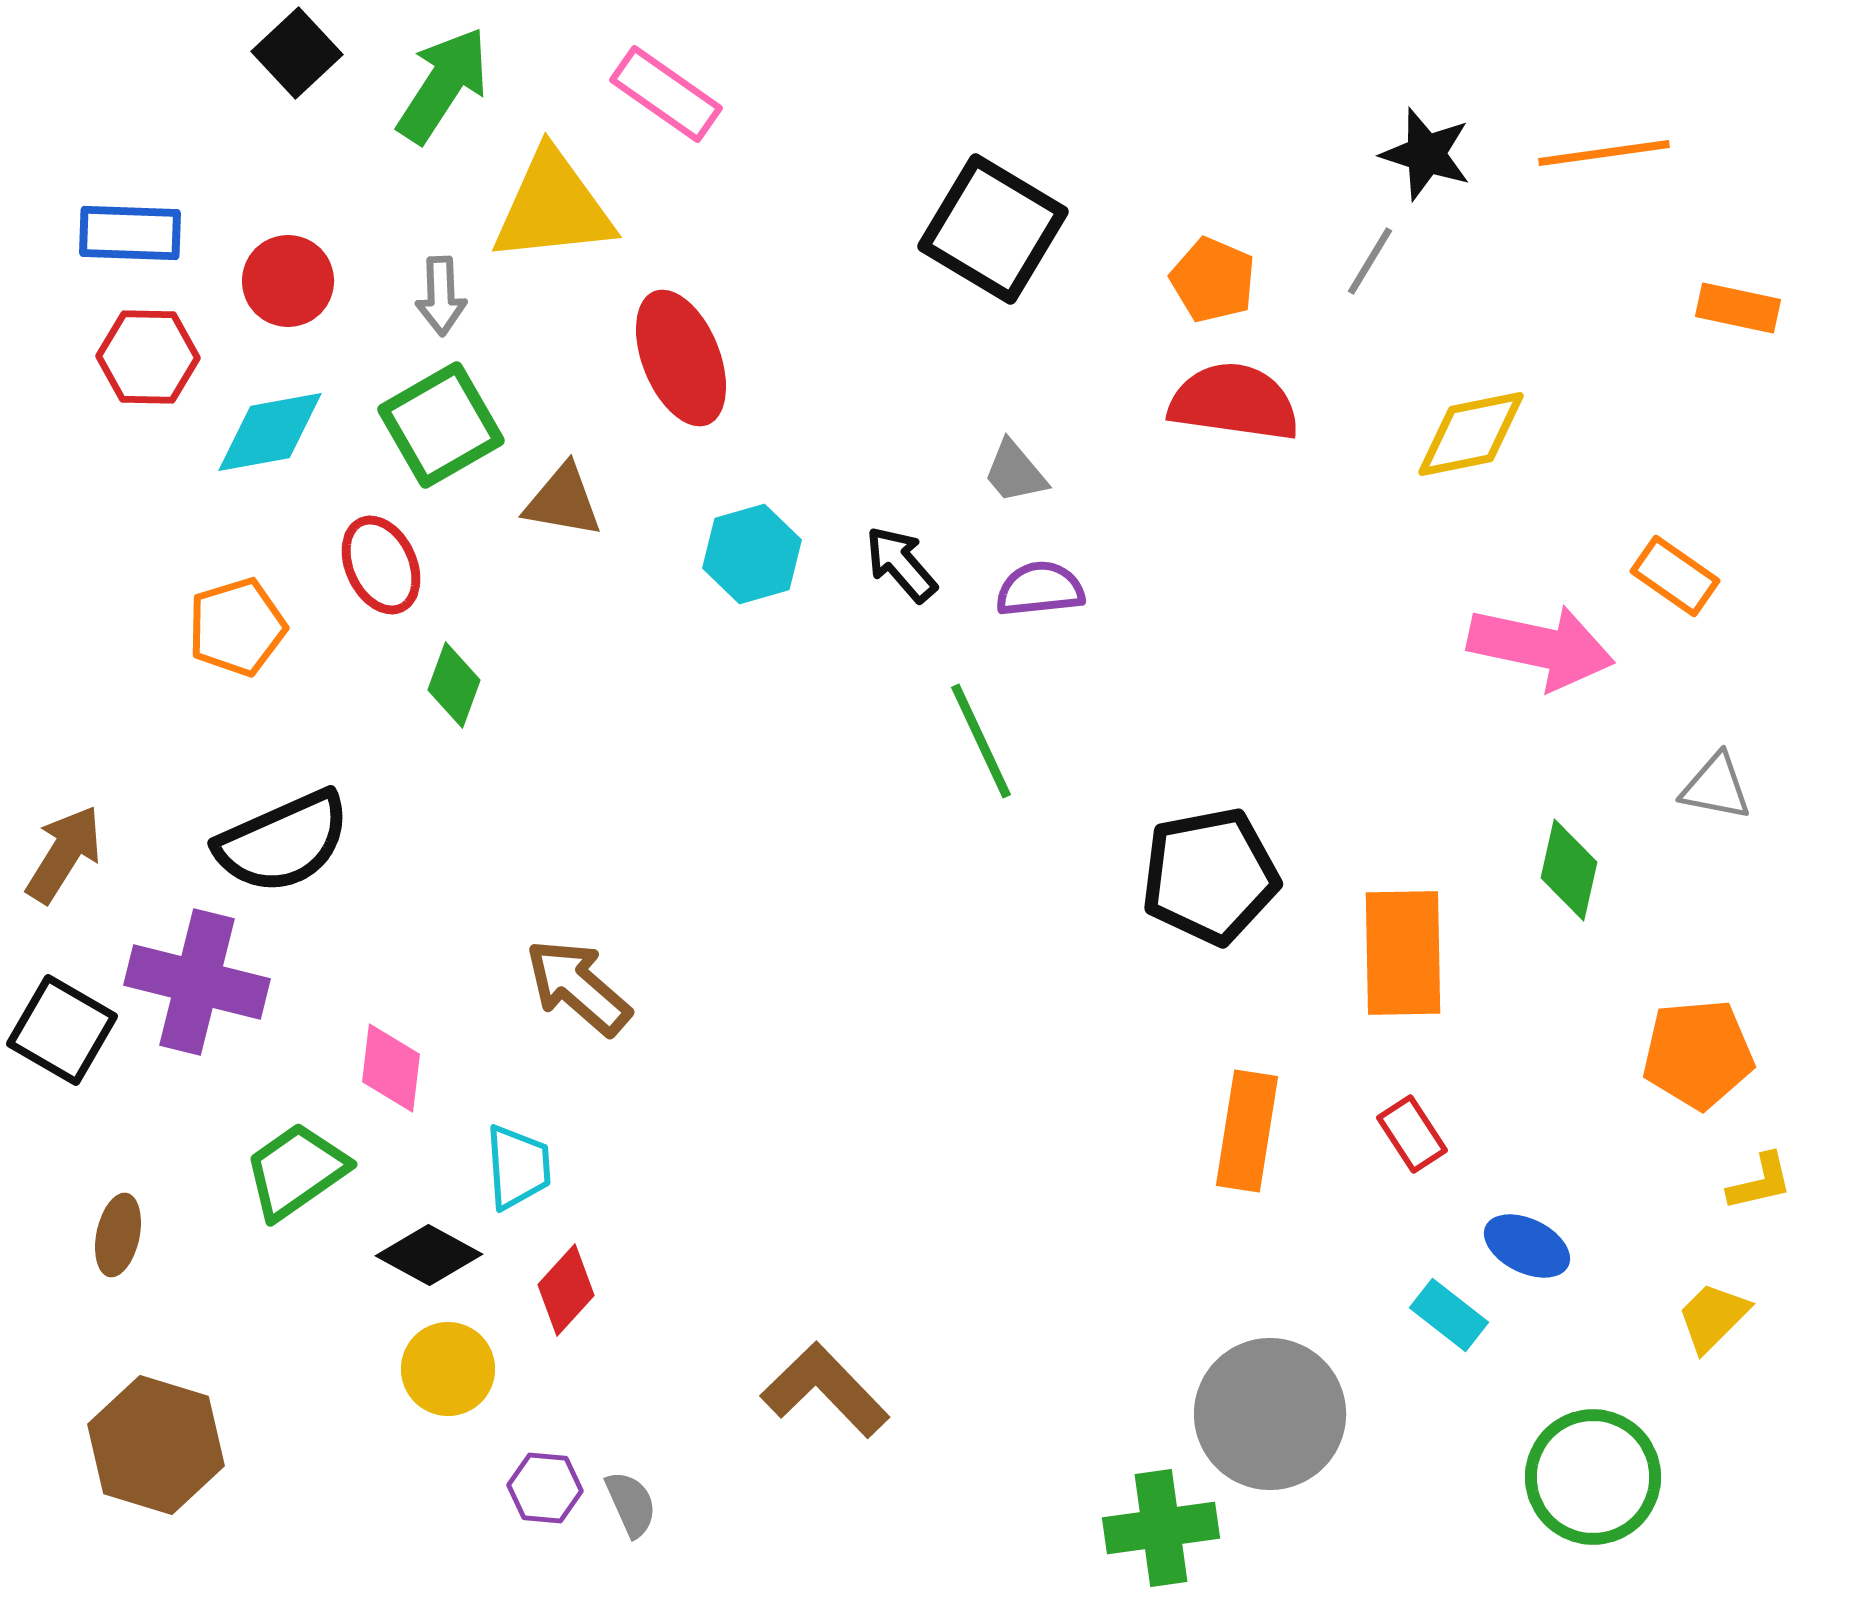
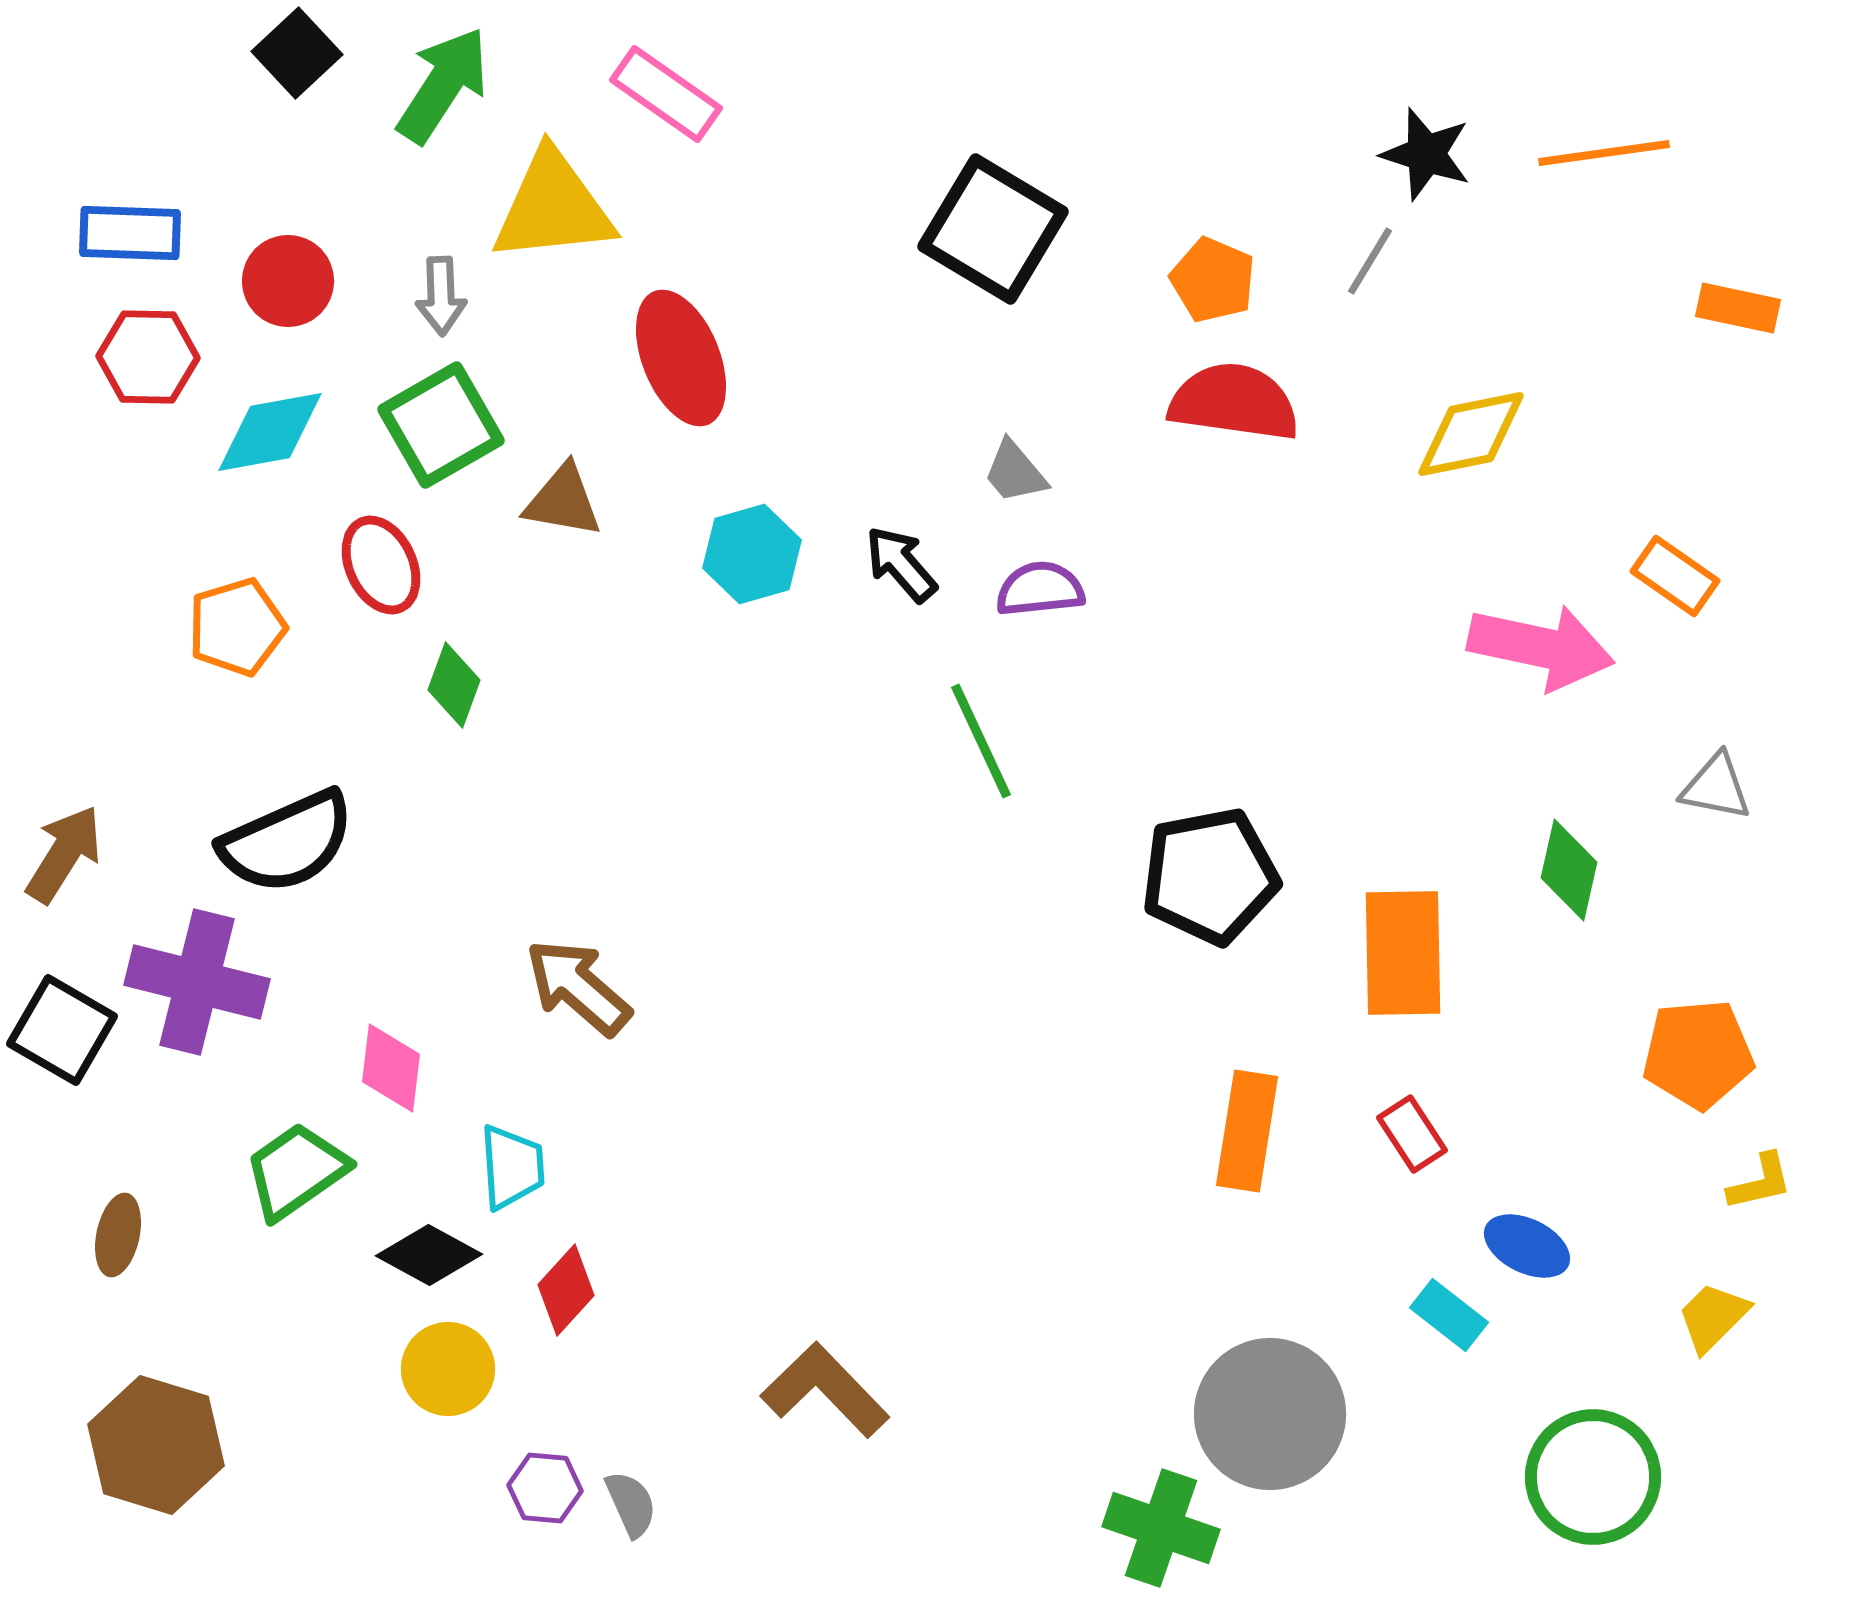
black semicircle at (283, 842): moved 4 px right
cyan trapezoid at (518, 1167): moved 6 px left
green cross at (1161, 1528): rotated 27 degrees clockwise
